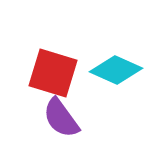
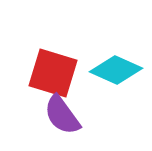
purple semicircle: moved 1 px right, 3 px up
